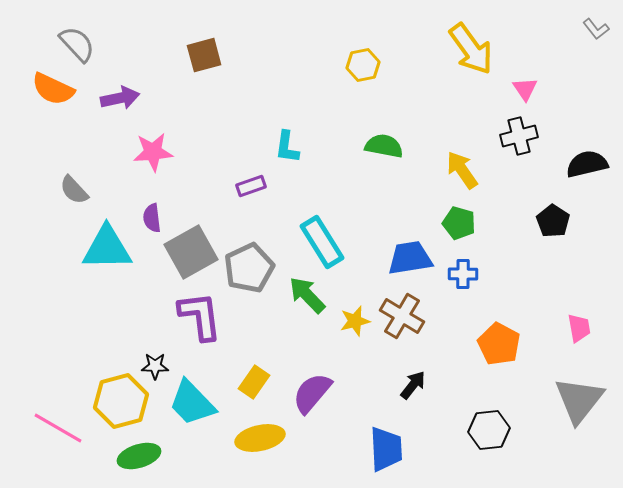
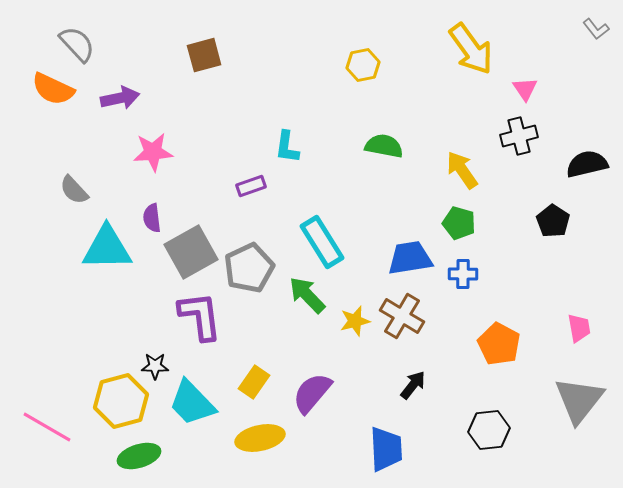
pink line at (58, 428): moved 11 px left, 1 px up
